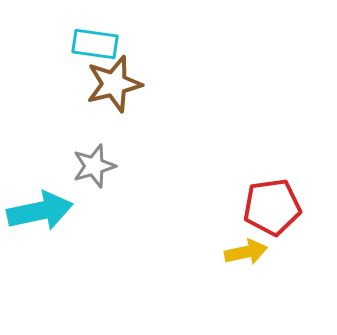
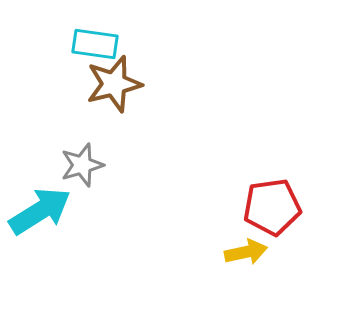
gray star: moved 12 px left, 1 px up
cyan arrow: rotated 20 degrees counterclockwise
